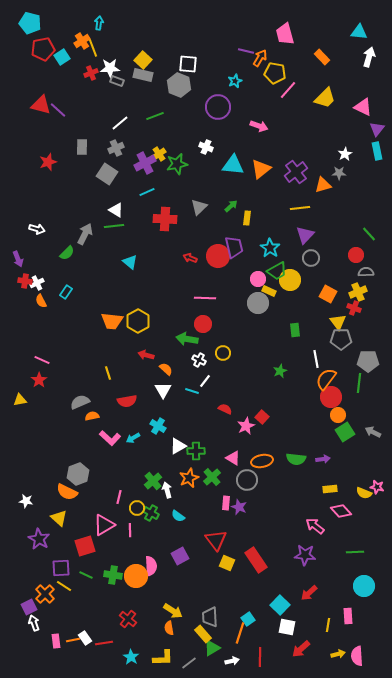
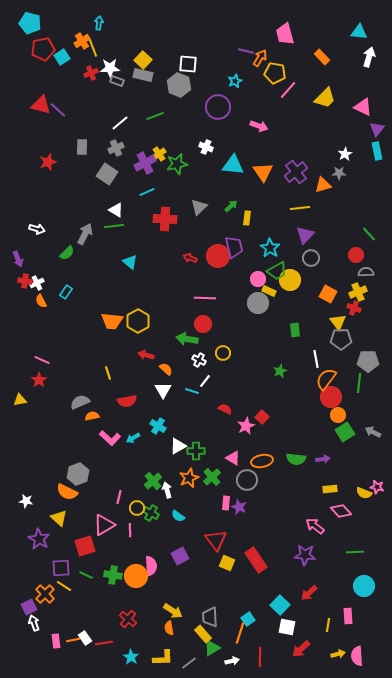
orange triangle at (261, 169): moved 2 px right, 3 px down; rotated 25 degrees counterclockwise
